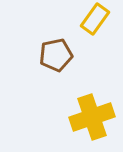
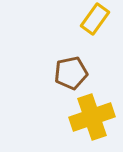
brown pentagon: moved 15 px right, 18 px down
